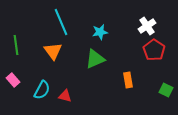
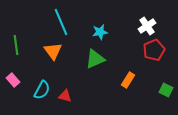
red pentagon: rotated 15 degrees clockwise
orange rectangle: rotated 42 degrees clockwise
